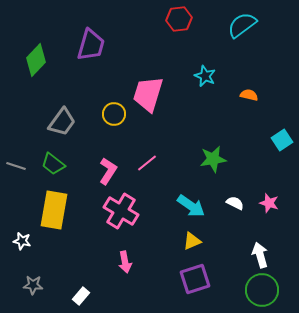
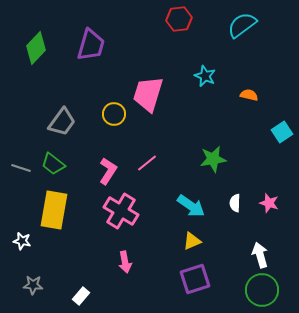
green diamond: moved 12 px up
cyan square: moved 8 px up
gray line: moved 5 px right, 2 px down
white semicircle: rotated 114 degrees counterclockwise
